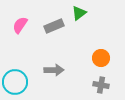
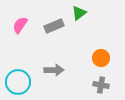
cyan circle: moved 3 px right
